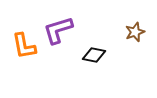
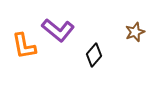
purple L-shape: rotated 124 degrees counterclockwise
black diamond: rotated 60 degrees counterclockwise
